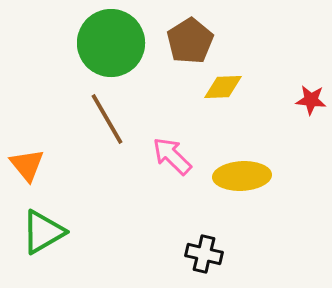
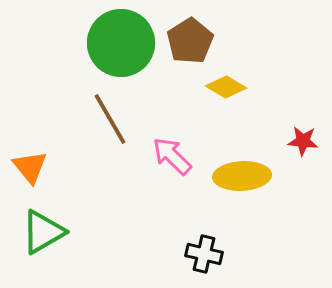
green circle: moved 10 px right
yellow diamond: moved 3 px right; rotated 33 degrees clockwise
red star: moved 8 px left, 41 px down
brown line: moved 3 px right
orange triangle: moved 3 px right, 2 px down
